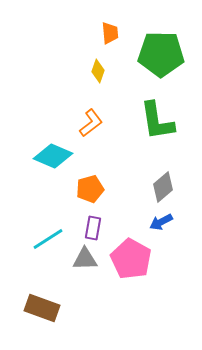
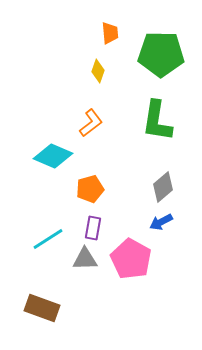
green L-shape: rotated 18 degrees clockwise
